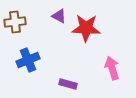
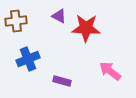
brown cross: moved 1 px right, 1 px up
blue cross: moved 1 px up
pink arrow: moved 2 px left, 3 px down; rotated 35 degrees counterclockwise
purple rectangle: moved 6 px left, 3 px up
